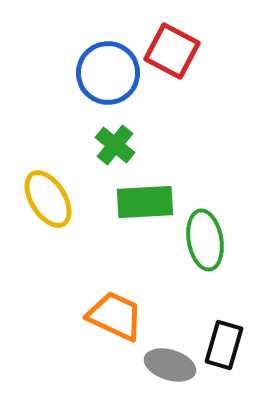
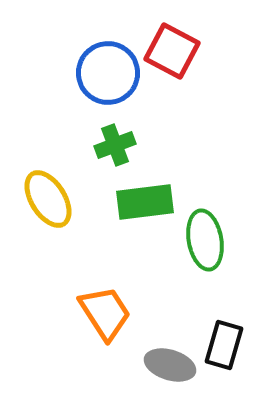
green cross: rotated 30 degrees clockwise
green rectangle: rotated 4 degrees counterclockwise
orange trapezoid: moved 10 px left, 3 px up; rotated 32 degrees clockwise
